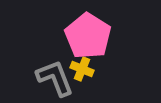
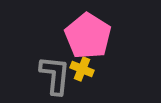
gray L-shape: moved 3 px up; rotated 27 degrees clockwise
